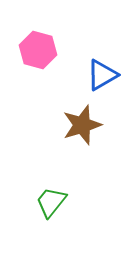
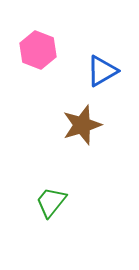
pink hexagon: rotated 6 degrees clockwise
blue triangle: moved 4 px up
